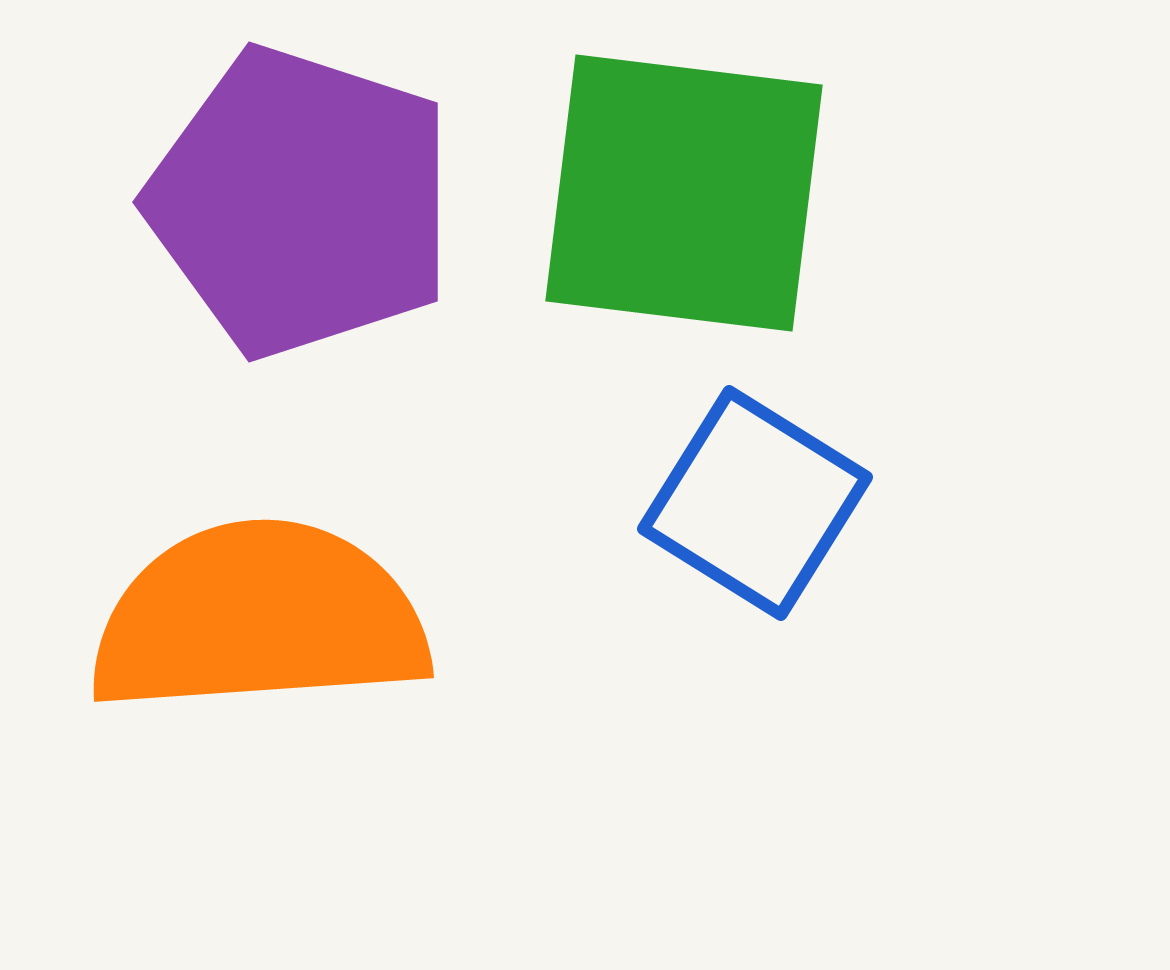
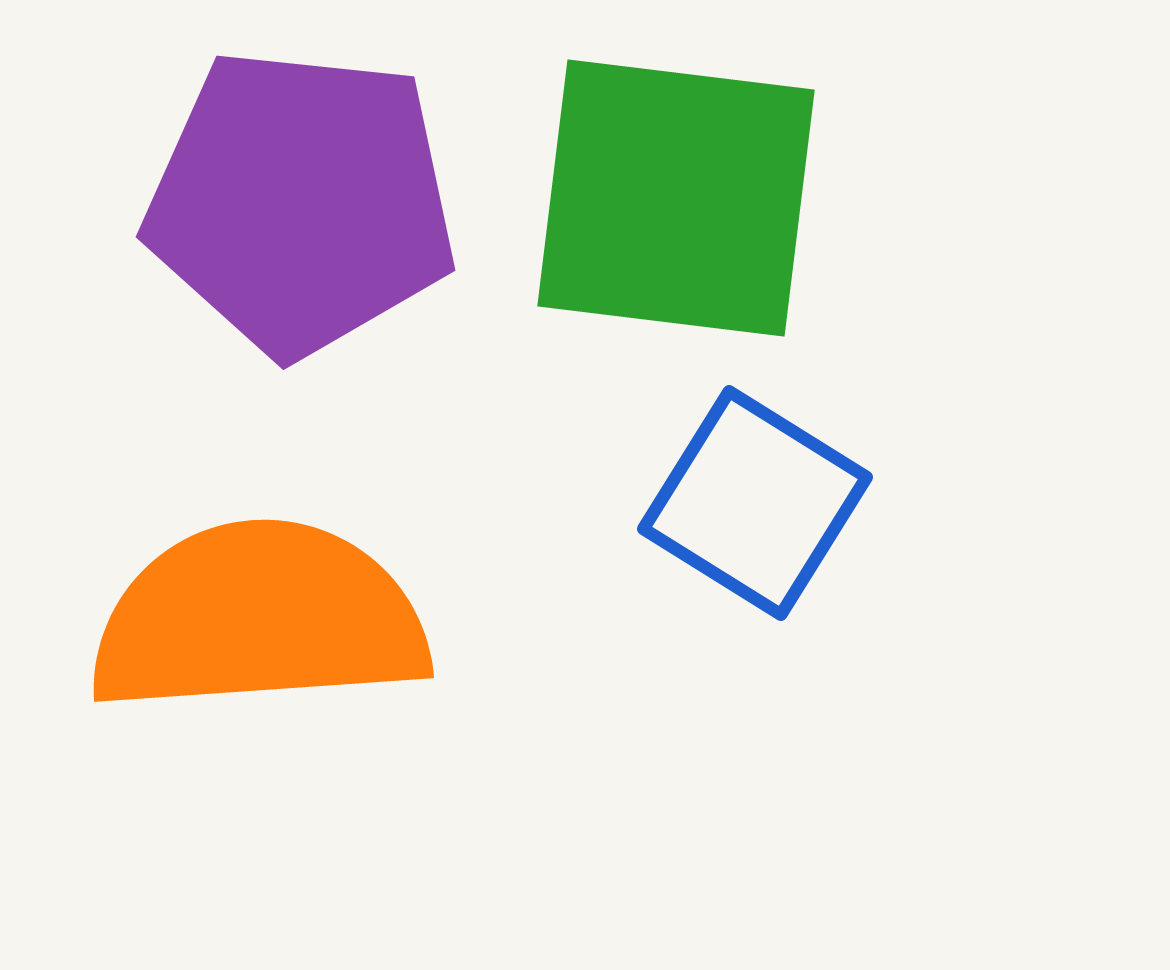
green square: moved 8 px left, 5 px down
purple pentagon: rotated 12 degrees counterclockwise
